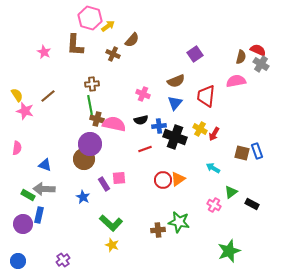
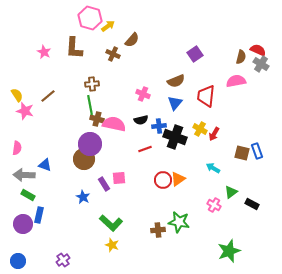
brown L-shape at (75, 45): moved 1 px left, 3 px down
gray arrow at (44, 189): moved 20 px left, 14 px up
